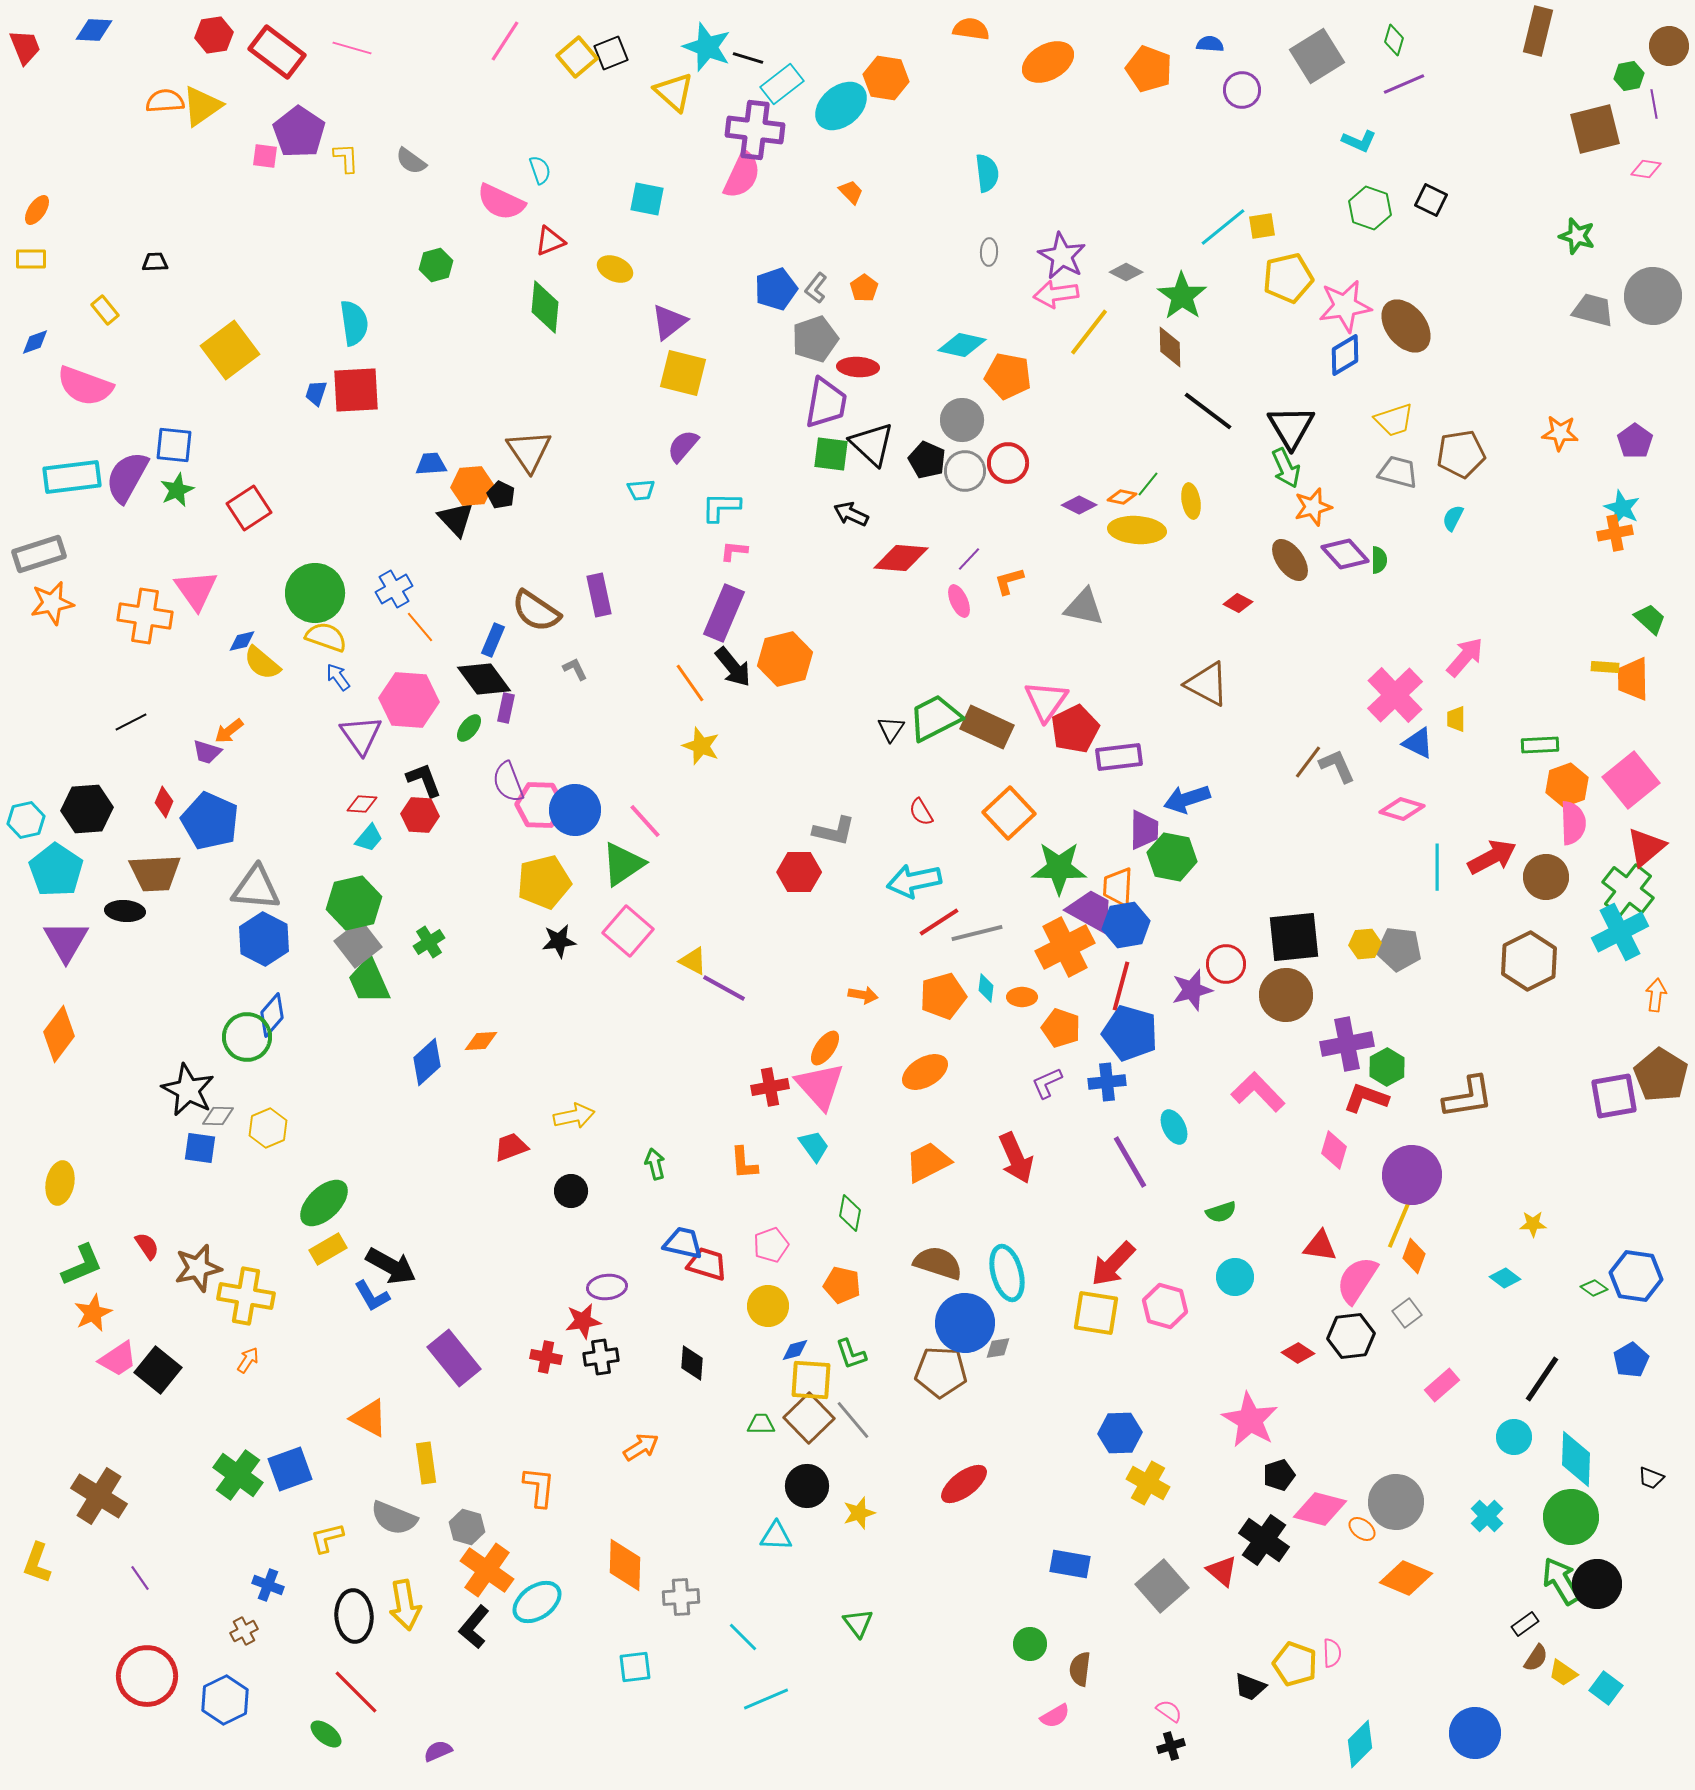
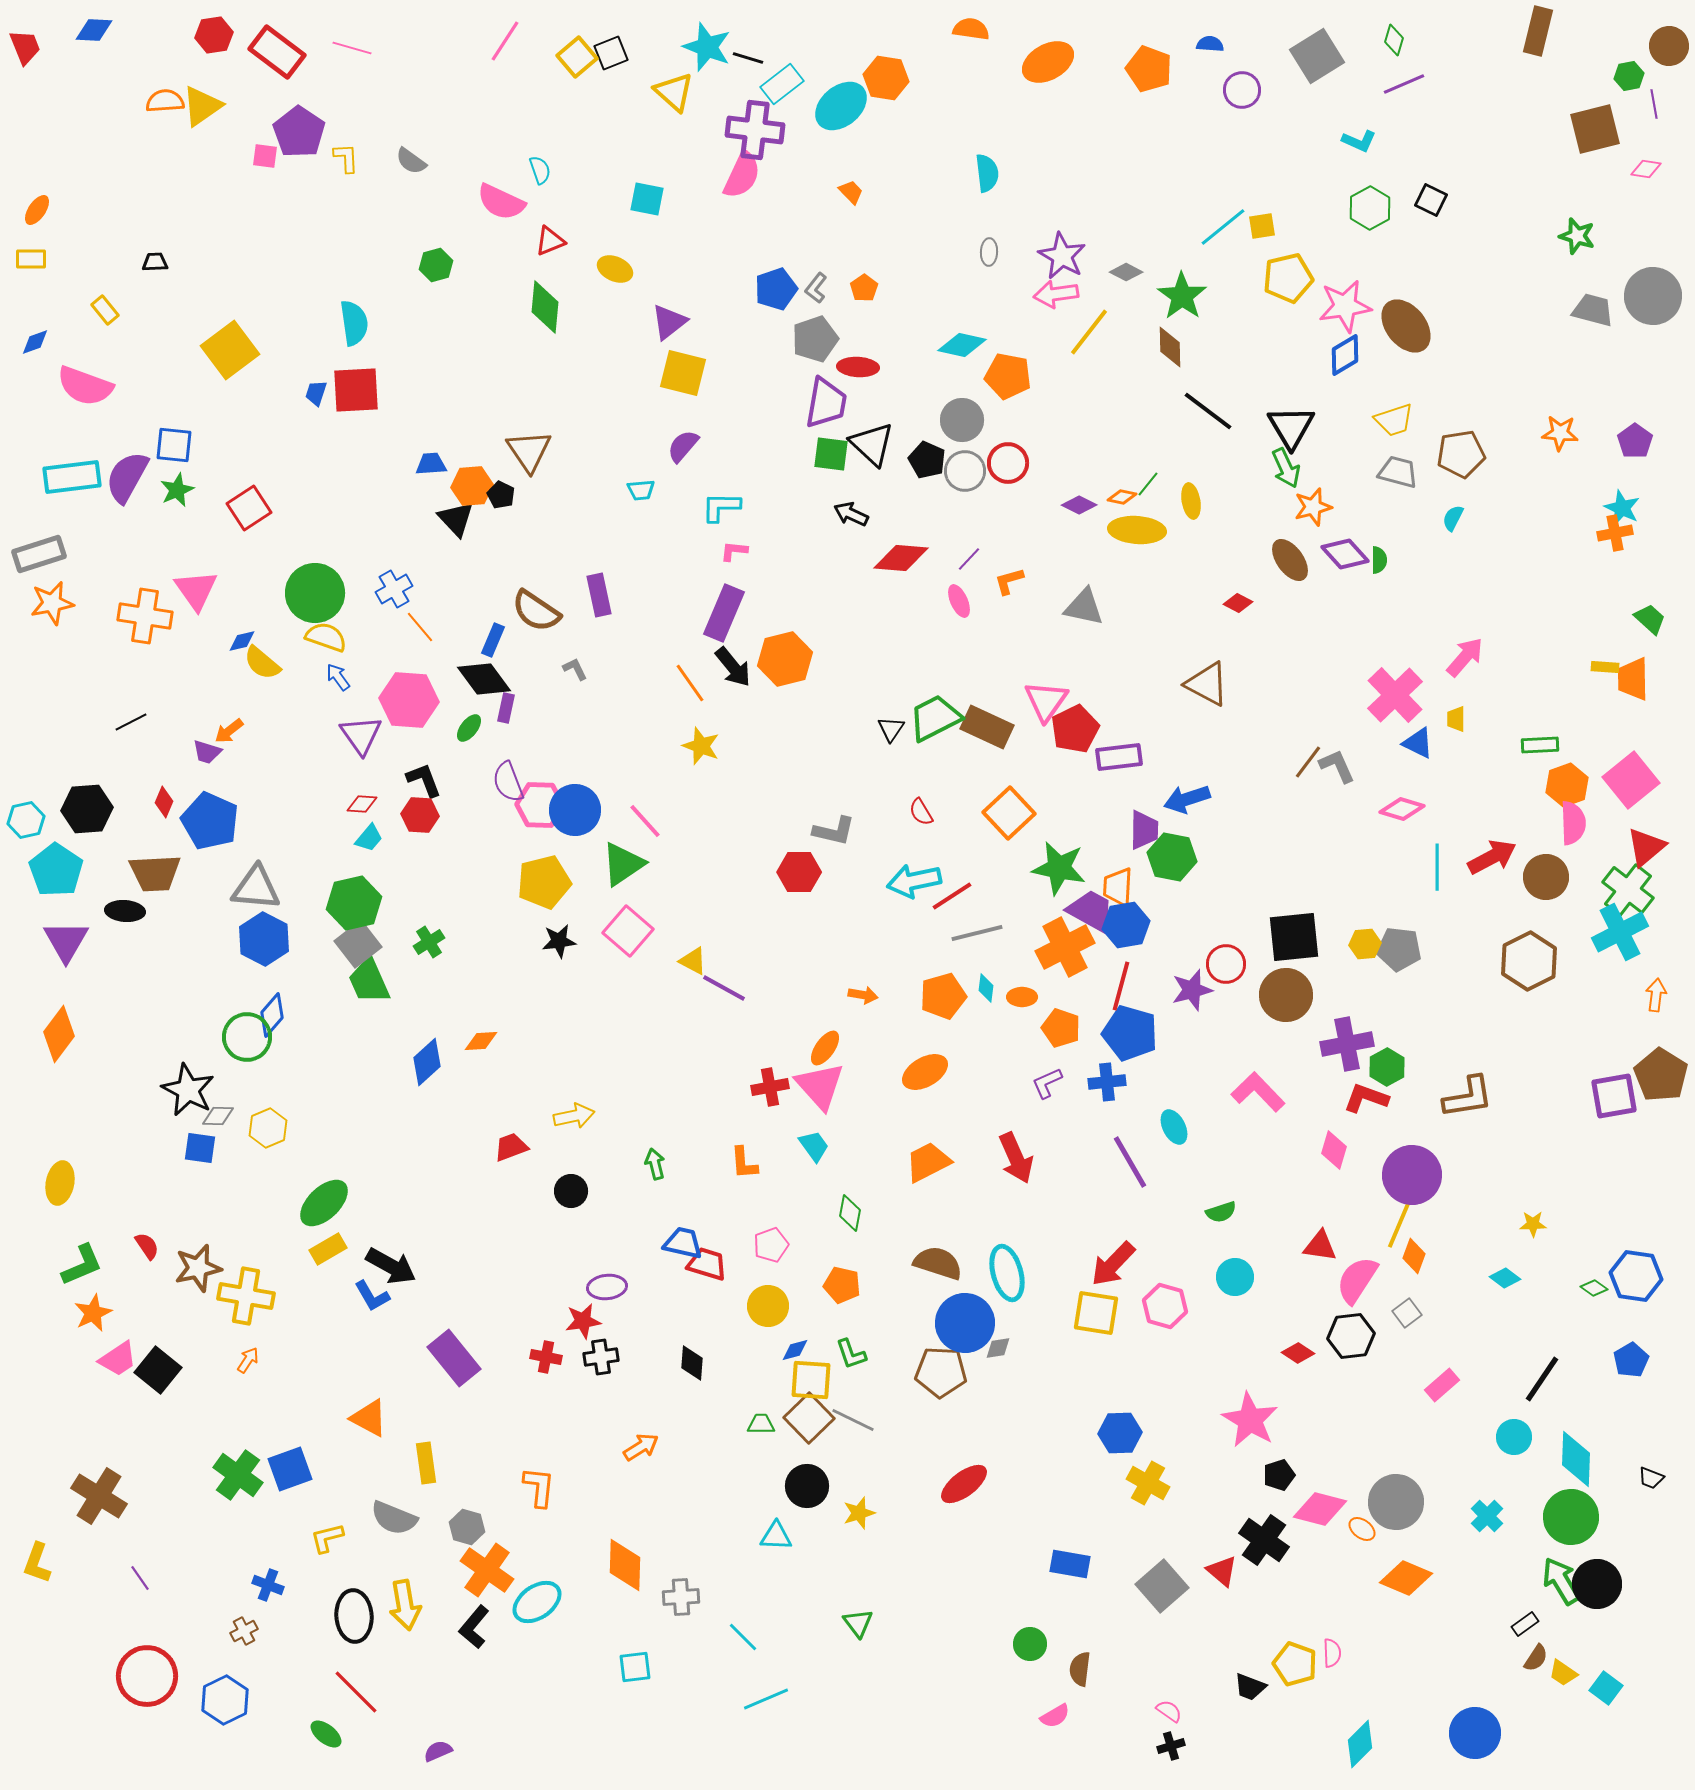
green hexagon at (1370, 208): rotated 12 degrees clockwise
green star at (1059, 868): rotated 10 degrees clockwise
red line at (939, 922): moved 13 px right, 26 px up
gray line at (853, 1420): rotated 24 degrees counterclockwise
